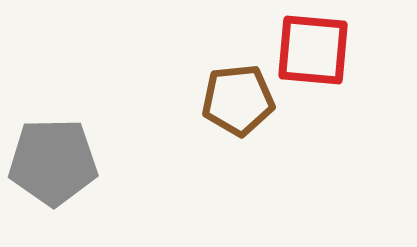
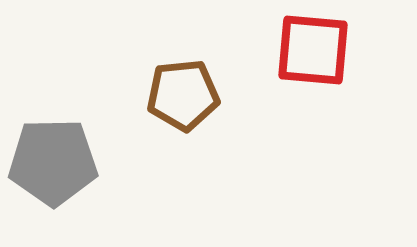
brown pentagon: moved 55 px left, 5 px up
